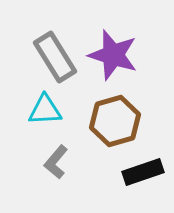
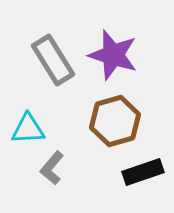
gray rectangle: moved 2 px left, 3 px down
cyan triangle: moved 17 px left, 19 px down
gray L-shape: moved 4 px left, 6 px down
